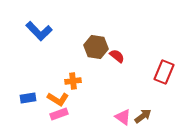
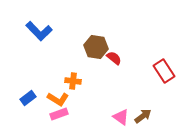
red semicircle: moved 3 px left, 2 px down
red rectangle: moved 1 px up; rotated 55 degrees counterclockwise
orange cross: rotated 14 degrees clockwise
blue rectangle: rotated 28 degrees counterclockwise
pink triangle: moved 2 px left
